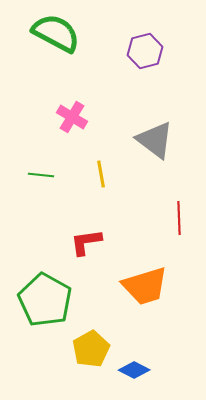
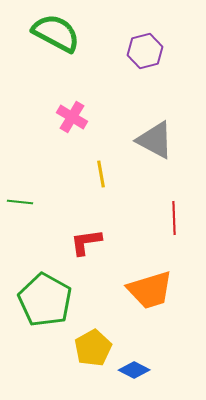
gray triangle: rotated 9 degrees counterclockwise
green line: moved 21 px left, 27 px down
red line: moved 5 px left
orange trapezoid: moved 5 px right, 4 px down
yellow pentagon: moved 2 px right, 1 px up
